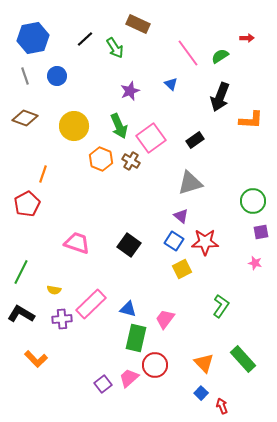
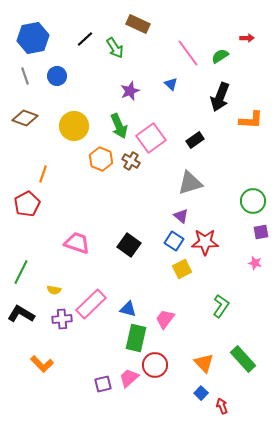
orange L-shape at (36, 359): moved 6 px right, 5 px down
purple square at (103, 384): rotated 24 degrees clockwise
